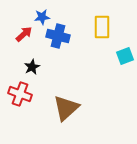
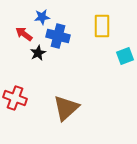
yellow rectangle: moved 1 px up
red arrow: rotated 102 degrees counterclockwise
black star: moved 6 px right, 14 px up
red cross: moved 5 px left, 4 px down
